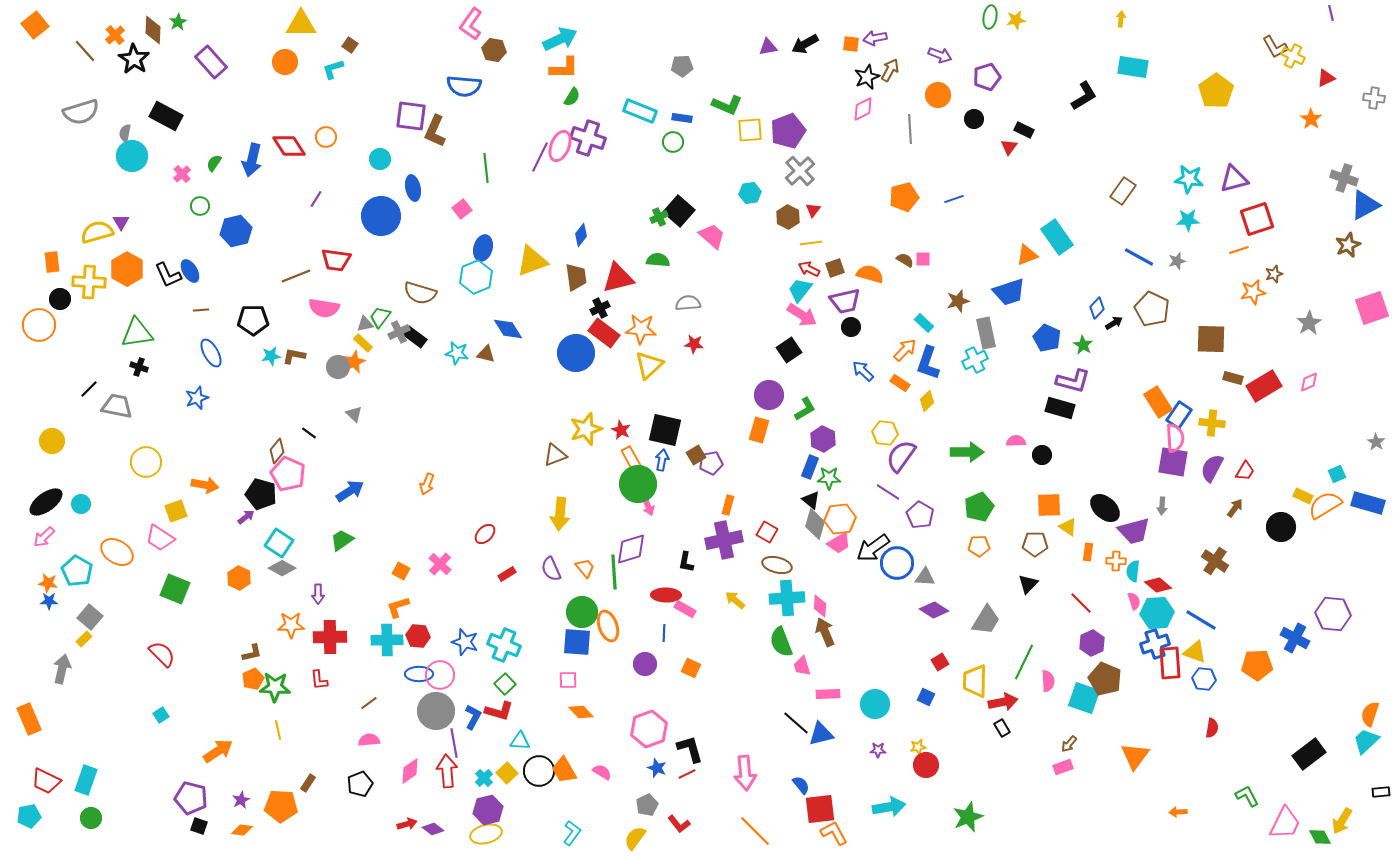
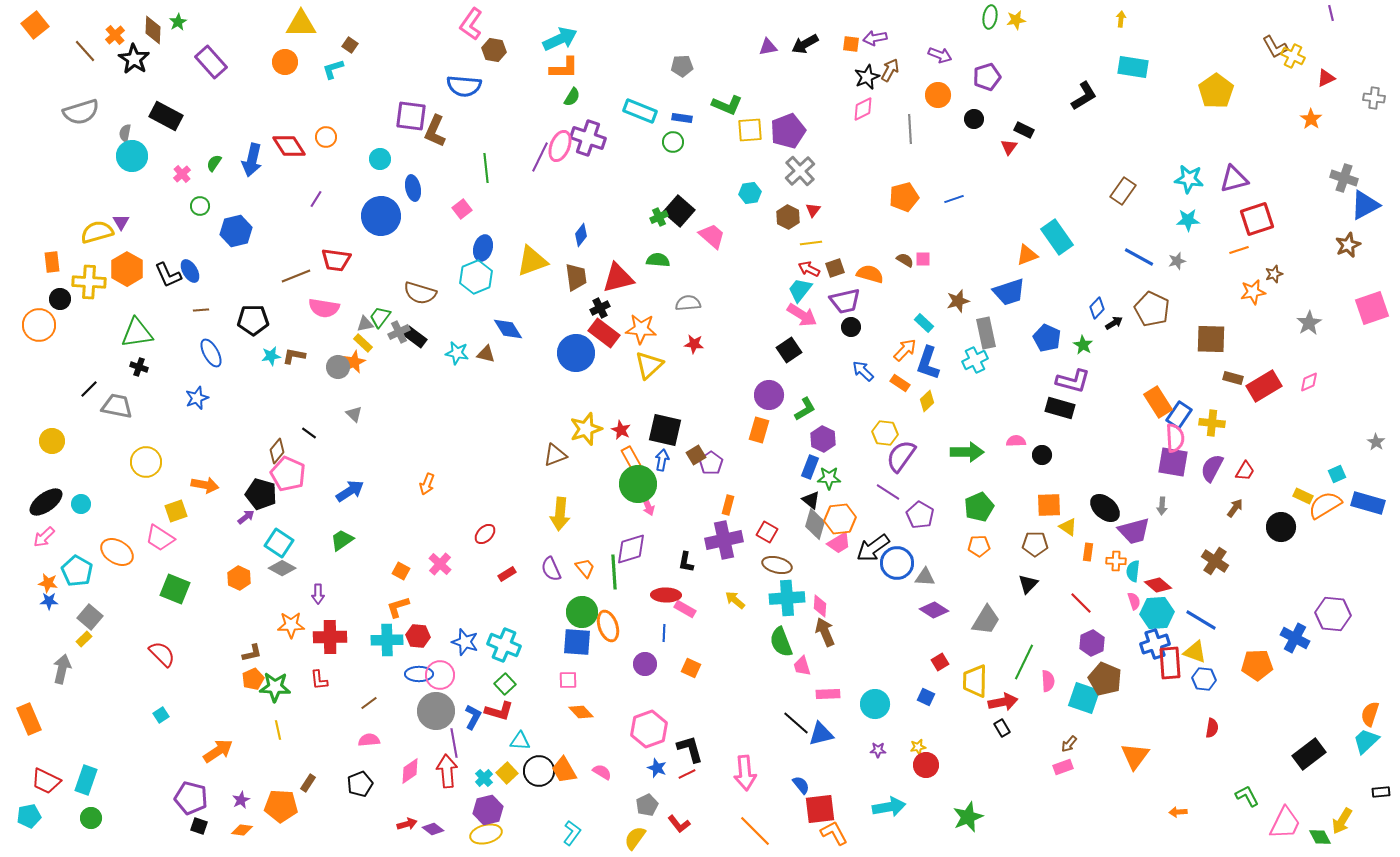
purple pentagon at (711, 463): rotated 25 degrees counterclockwise
